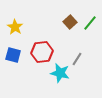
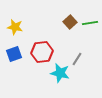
green line: rotated 42 degrees clockwise
yellow star: rotated 21 degrees counterclockwise
blue square: moved 1 px right, 1 px up; rotated 35 degrees counterclockwise
